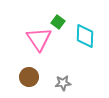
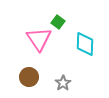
cyan diamond: moved 8 px down
gray star: rotated 28 degrees counterclockwise
